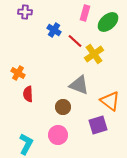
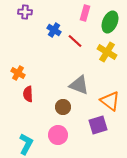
green ellipse: moved 2 px right; rotated 25 degrees counterclockwise
yellow cross: moved 13 px right, 2 px up; rotated 24 degrees counterclockwise
